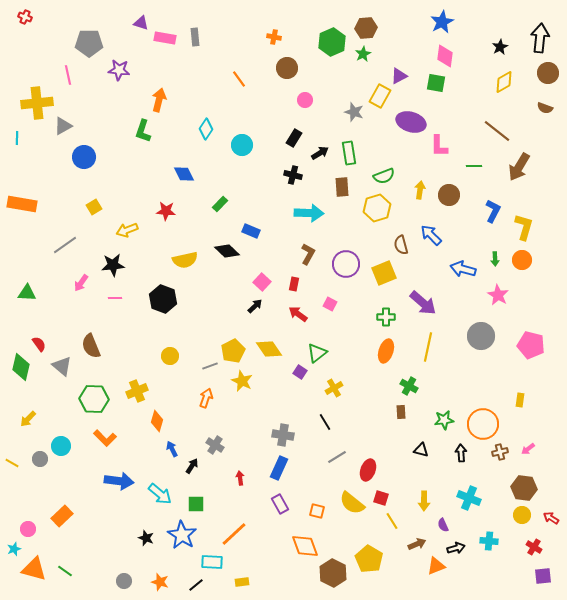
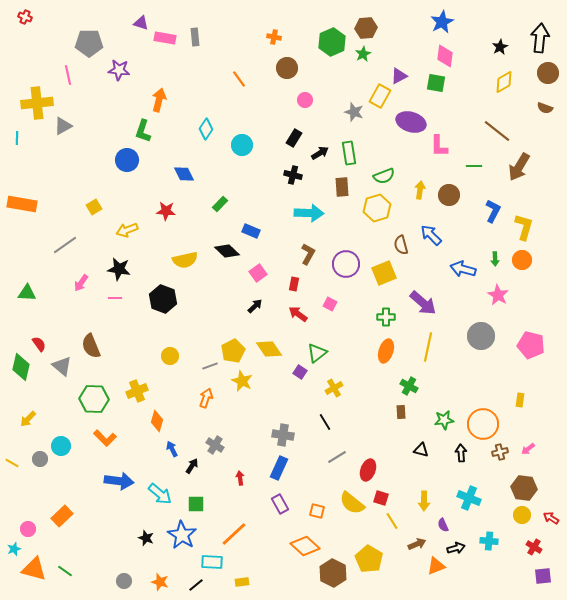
blue circle at (84, 157): moved 43 px right, 3 px down
black star at (113, 265): moved 6 px right, 4 px down; rotated 15 degrees clockwise
pink square at (262, 282): moved 4 px left, 9 px up; rotated 12 degrees clockwise
orange diamond at (305, 546): rotated 28 degrees counterclockwise
